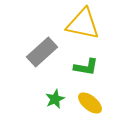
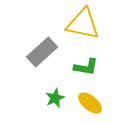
green star: moved 1 px up
